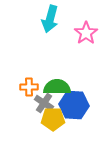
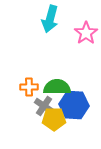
gray cross: moved 3 px down
yellow pentagon: moved 1 px right
